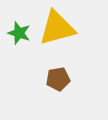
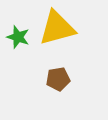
green star: moved 1 px left, 4 px down
